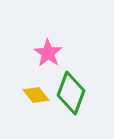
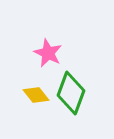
pink star: rotated 8 degrees counterclockwise
